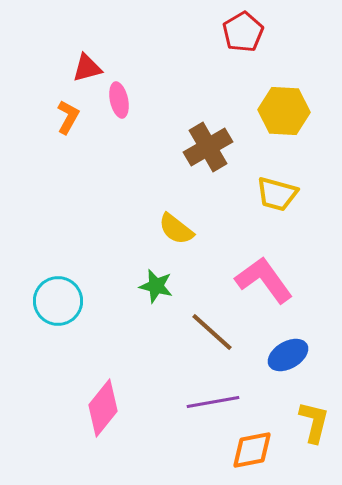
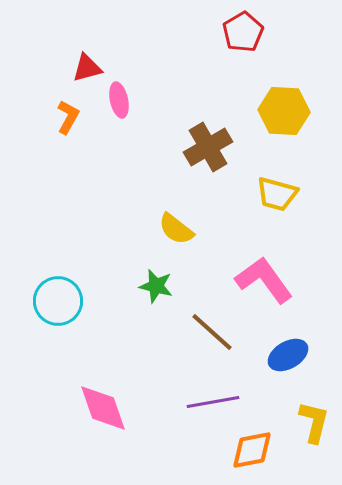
pink diamond: rotated 58 degrees counterclockwise
